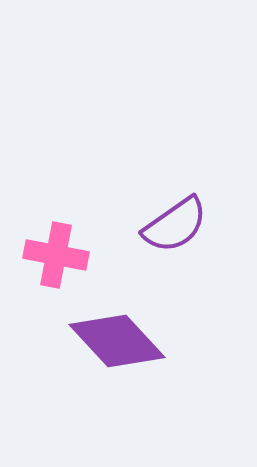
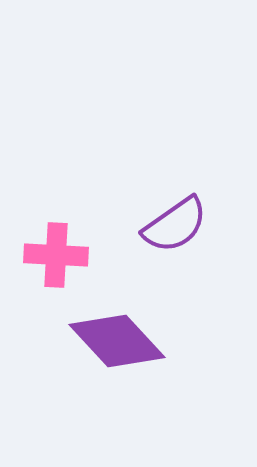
pink cross: rotated 8 degrees counterclockwise
